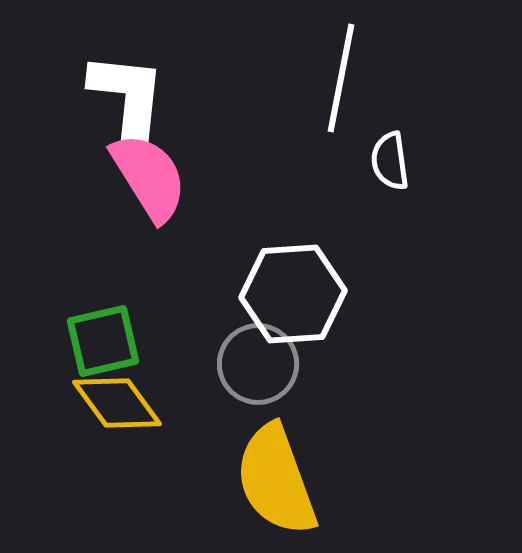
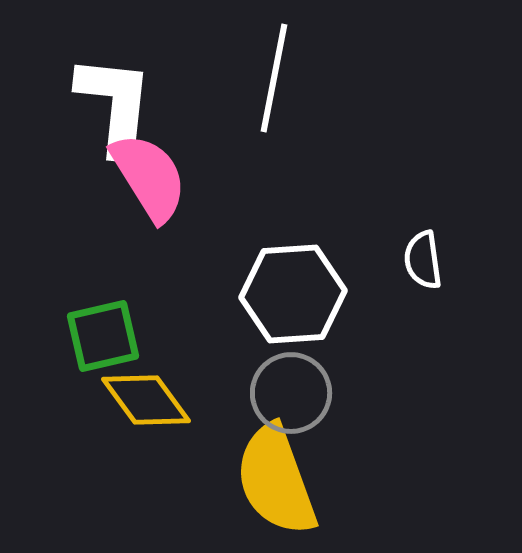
white line: moved 67 px left
white L-shape: moved 13 px left, 3 px down
white semicircle: moved 33 px right, 99 px down
green square: moved 5 px up
gray circle: moved 33 px right, 29 px down
yellow diamond: moved 29 px right, 3 px up
